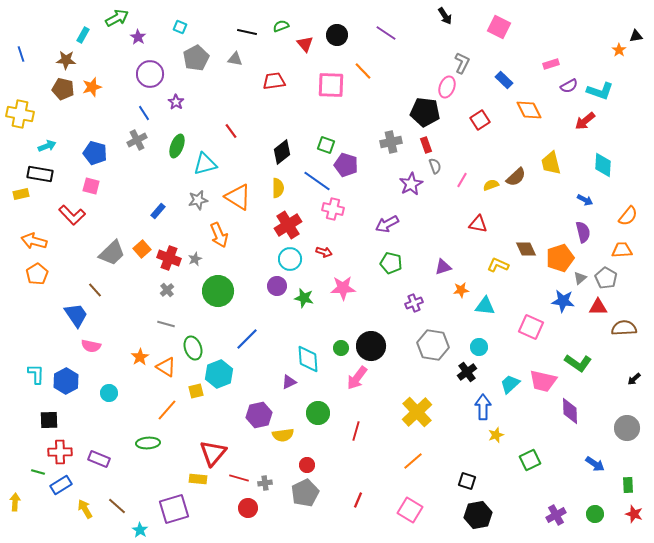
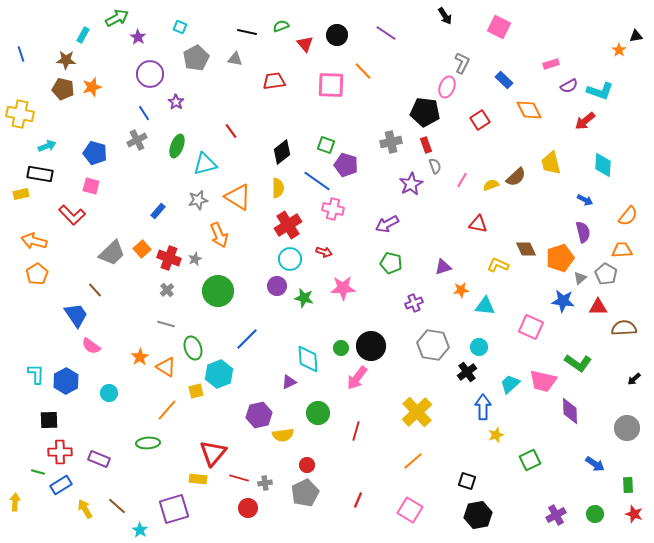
gray pentagon at (606, 278): moved 4 px up
pink semicircle at (91, 346): rotated 24 degrees clockwise
